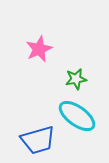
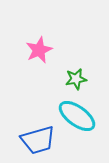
pink star: moved 1 px down
